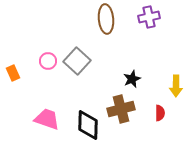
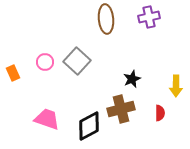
pink circle: moved 3 px left, 1 px down
black diamond: moved 1 px right, 1 px down; rotated 60 degrees clockwise
